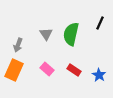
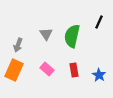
black line: moved 1 px left, 1 px up
green semicircle: moved 1 px right, 2 px down
red rectangle: rotated 48 degrees clockwise
